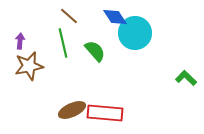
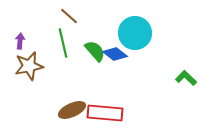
blue diamond: moved 37 px down; rotated 20 degrees counterclockwise
